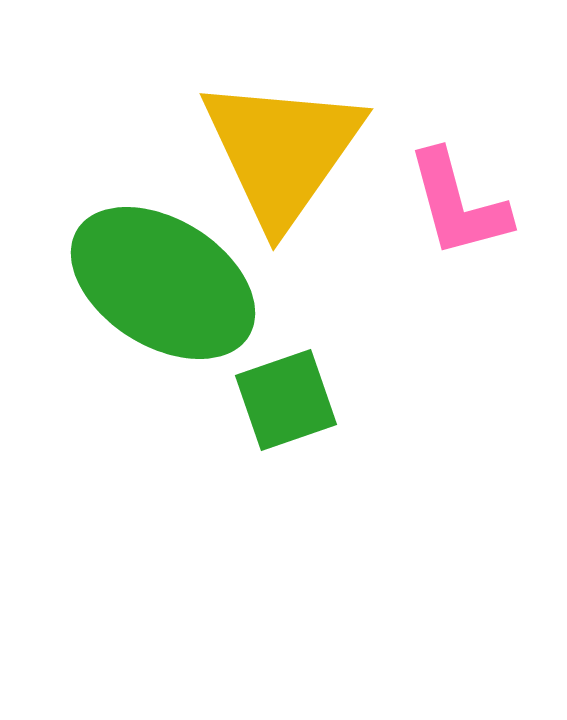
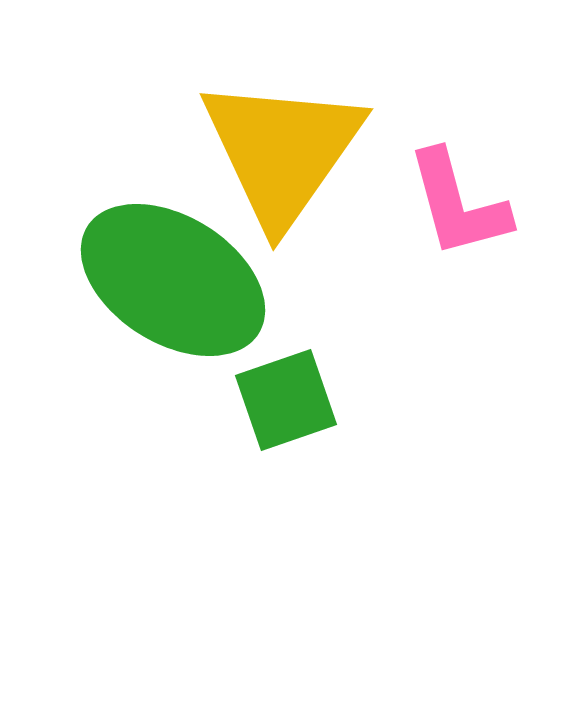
green ellipse: moved 10 px right, 3 px up
